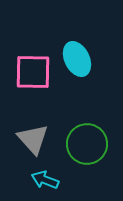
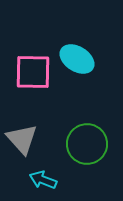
cyan ellipse: rotated 32 degrees counterclockwise
gray triangle: moved 11 px left
cyan arrow: moved 2 px left
